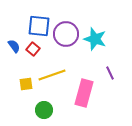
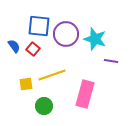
purple line: moved 1 px right, 12 px up; rotated 56 degrees counterclockwise
pink rectangle: moved 1 px right, 1 px down
green circle: moved 4 px up
